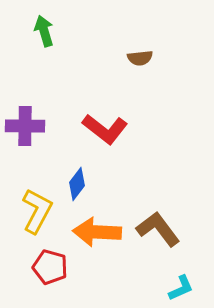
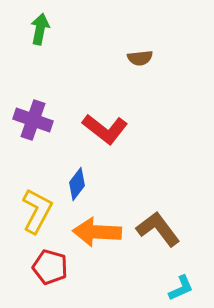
green arrow: moved 4 px left, 2 px up; rotated 28 degrees clockwise
purple cross: moved 8 px right, 6 px up; rotated 18 degrees clockwise
